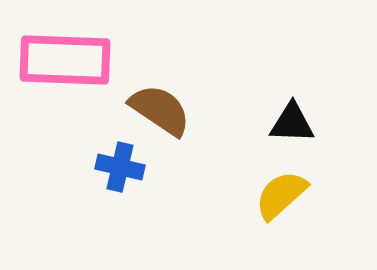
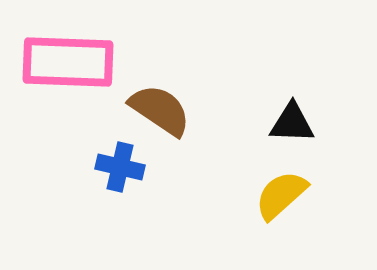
pink rectangle: moved 3 px right, 2 px down
